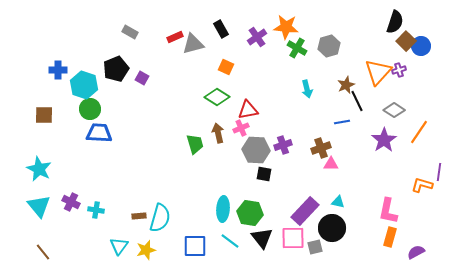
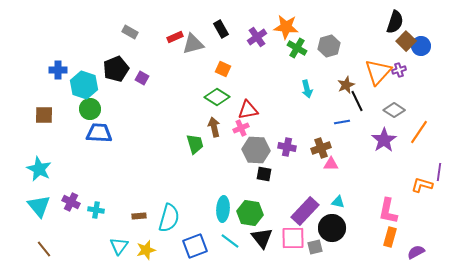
orange square at (226, 67): moved 3 px left, 2 px down
brown arrow at (218, 133): moved 4 px left, 6 px up
purple cross at (283, 145): moved 4 px right, 2 px down; rotated 30 degrees clockwise
cyan semicircle at (160, 218): moved 9 px right
blue square at (195, 246): rotated 20 degrees counterclockwise
brown line at (43, 252): moved 1 px right, 3 px up
